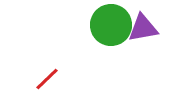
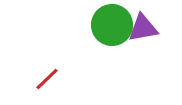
green circle: moved 1 px right
